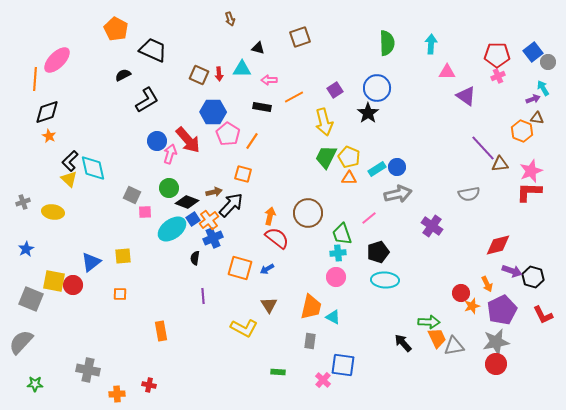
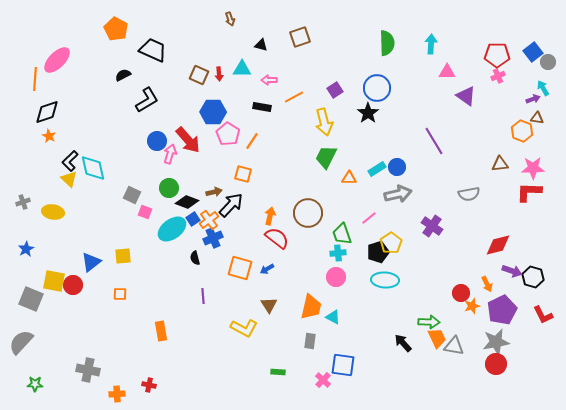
black triangle at (258, 48): moved 3 px right, 3 px up
purple line at (483, 148): moved 49 px left, 7 px up; rotated 12 degrees clockwise
yellow pentagon at (349, 157): moved 42 px right, 86 px down; rotated 15 degrees clockwise
pink star at (531, 171): moved 2 px right, 3 px up; rotated 20 degrees clockwise
pink square at (145, 212): rotated 24 degrees clockwise
black semicircle at (195, 258): rotated 24 degrees counterclockwise
gray triangle at (454, 346): rotated 20 degrees clockwise
